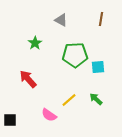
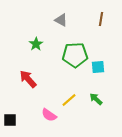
green star: moved 1 px right, 1 px down
